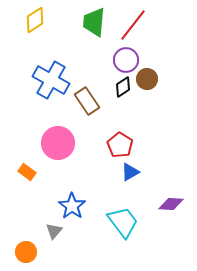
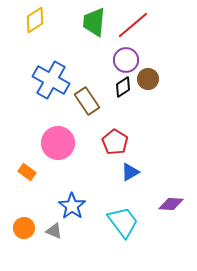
red line: rotated 12 degrees clockwise
brown circle: moved 1 px right
red pentagon: moved 5 px left, 3 px up
gray triangle: rotated 48 degrees counterclockwise
orange circle: moved 2 px left, 24 px up
